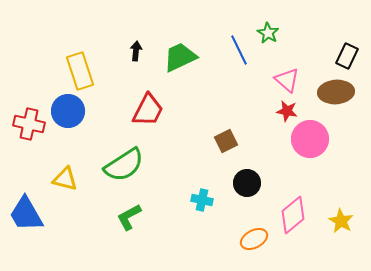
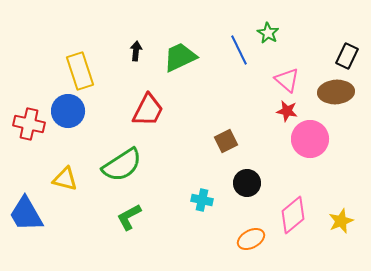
green semicircle: moved 2 px left
yellow star: rotated 20 degrees clockwise
orange ellipse: moved 3 px left
